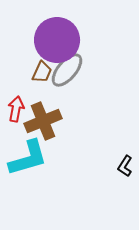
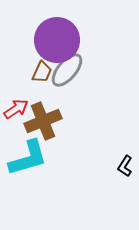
red arrow: rotated 45 degrees clockwise
